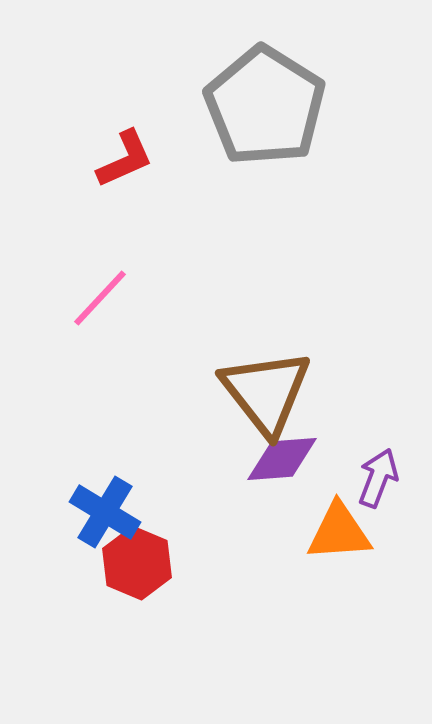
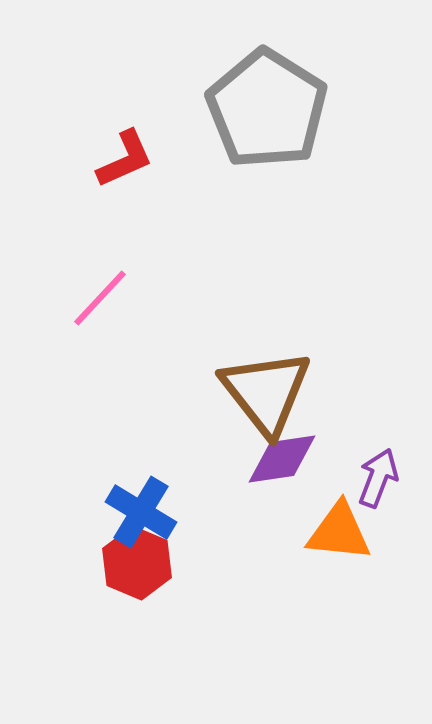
gray pentagon: moved 2 px right, 3 px down
purple diamond: rotated 4 degrees counterclockwise
blue cross: moved 36 px right
orange triangle: rotated 10 degrees clockwise
